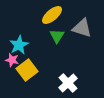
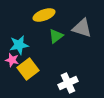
yellow ellipse: moved 8 px left; rotated 20 degrees clockwise
green triangle: moved 1 px left; rotated 21 degrees clockwise
cyan star: rotated 18 degrees clockwise
yellow square: moved 1 px right, 1 px up
white cross: rotated 18 degrees clockwise
